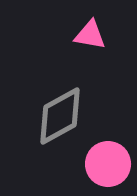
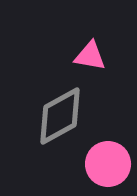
pink triangle: moved 21 px down
